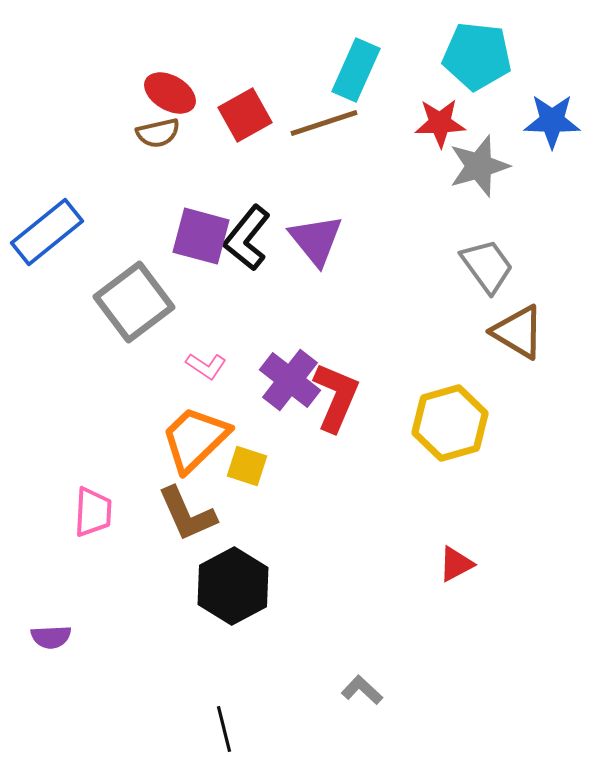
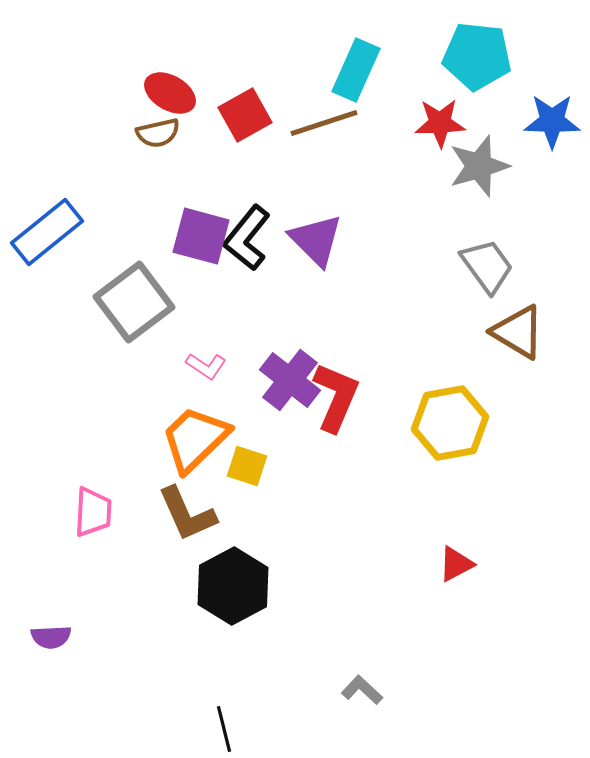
purple triangle: rotated 6 degrees counterclockwise
yellow hexagon: rotated 6 degrees clockwise
